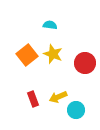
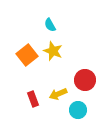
cyan semicircle: rotated 128 degrees counterclockwise
yellow star: moved 3 px up
red circle: moved 17 px down
yellow arrow: moved 3 px up
cyan circle: moved 2 px right
